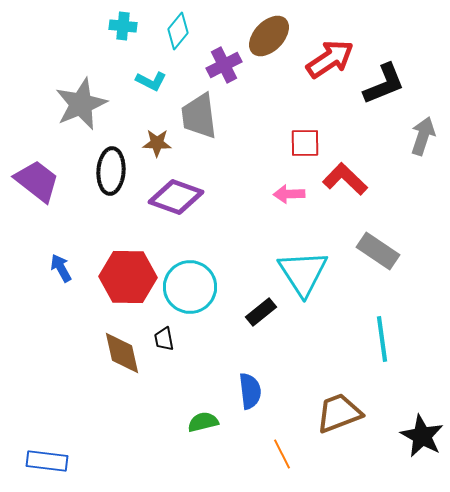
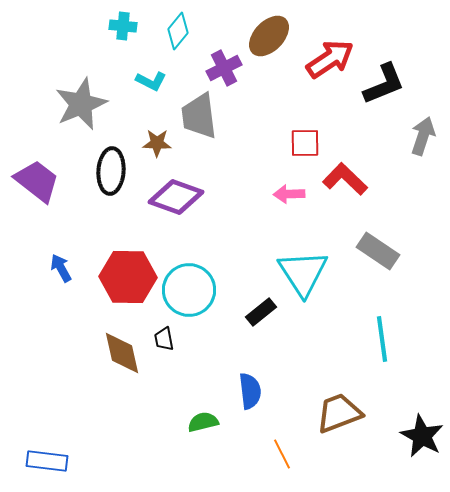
purple cross: moved 3 px down
cyan circle: moved 1 px left, 3 px down
